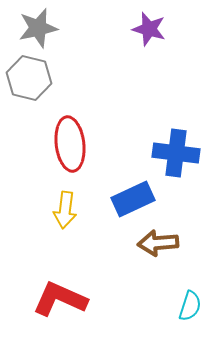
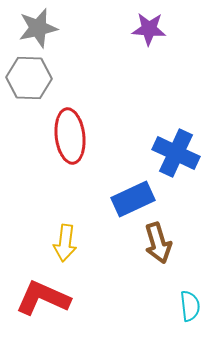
purple star: rotated 12 degrees counterclockwise
gray hexagon: rotated 12 degrees counterclockwise
red ellipse: moved 8 px up
blue cross: rotated 18 degrees clockwise
yellow arrow: moved 33 px down
brown arrow: rotated 102 degrees counterclockwise
red L-shape: moved 17 px left, 1 px up
cyan semicircle: rotated 24 degrees counterclockwise
